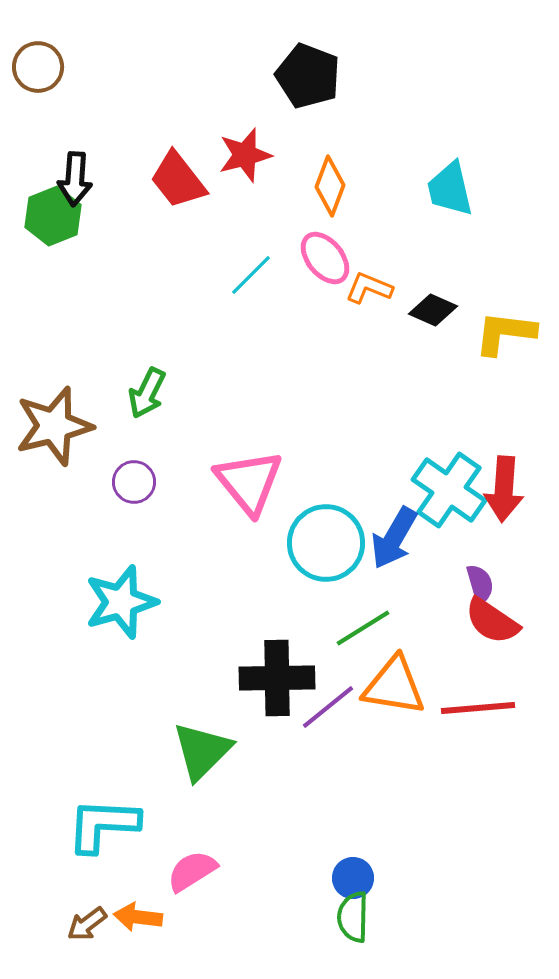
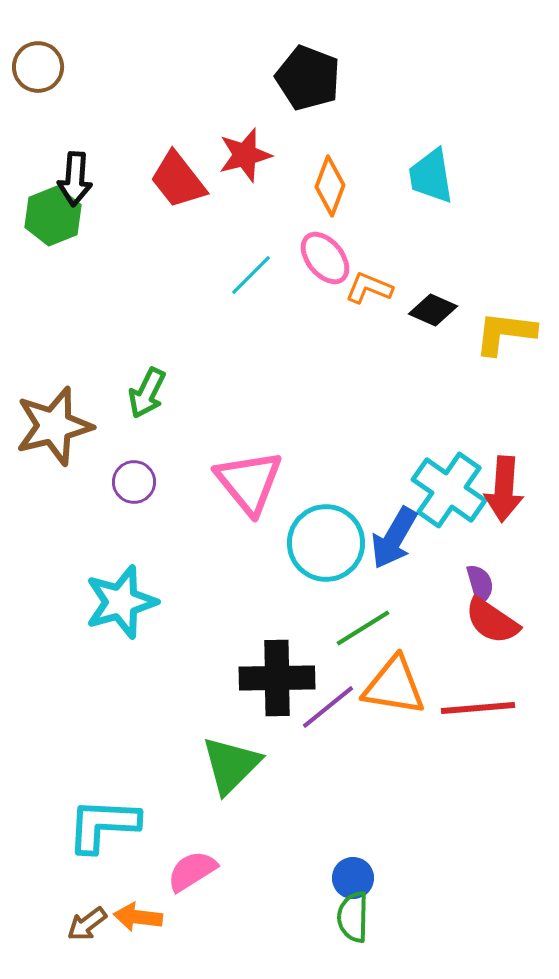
black pentagon: moved 2 px down
cyan trapezoid: moved 19 px left, 13 px up; rotated 4 degrees clockwise
green triangle: moved 29 px right, 14 px down
